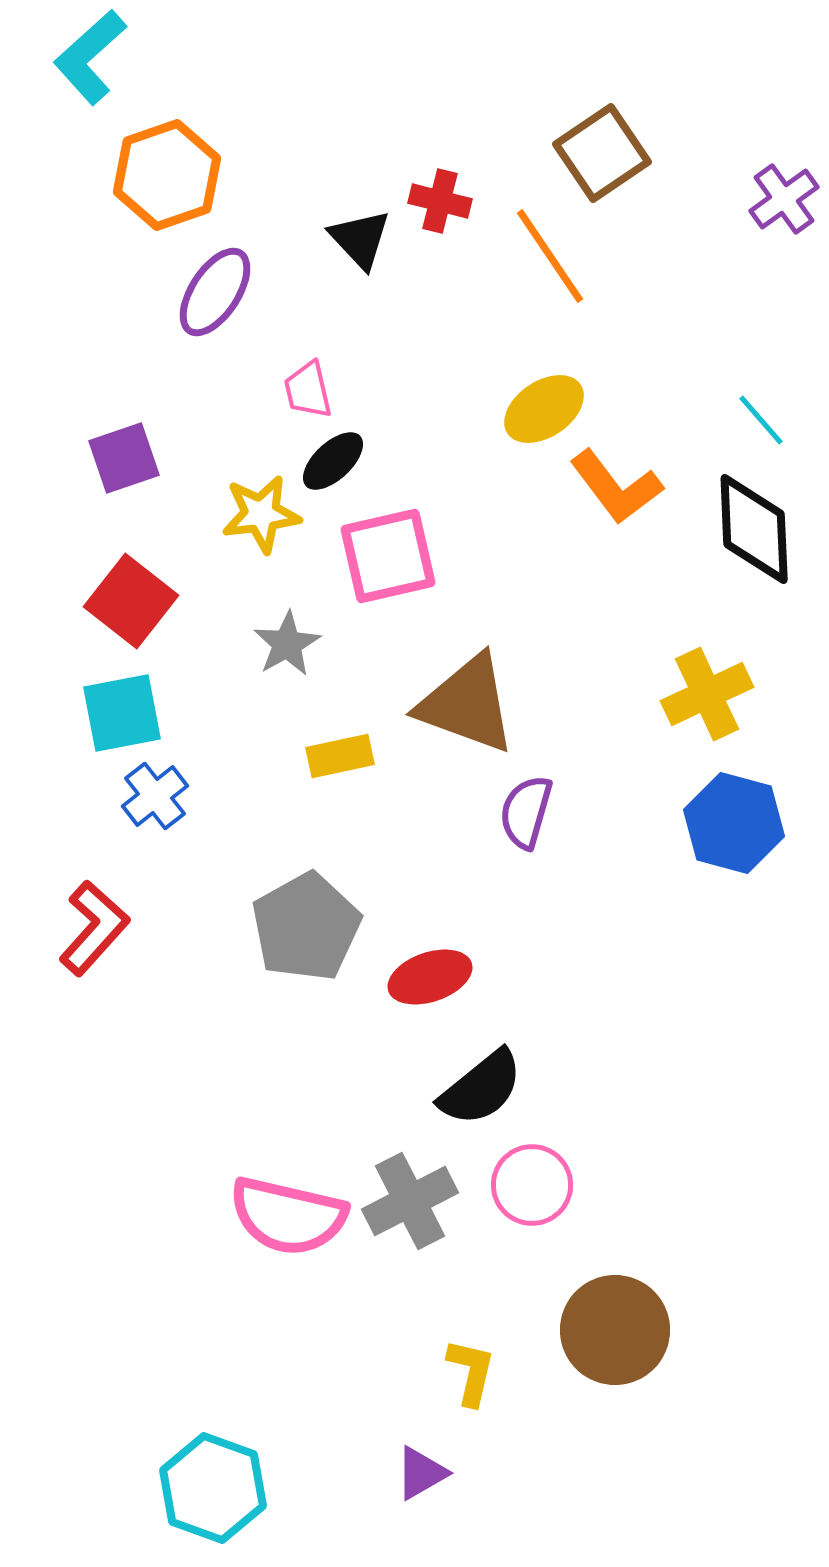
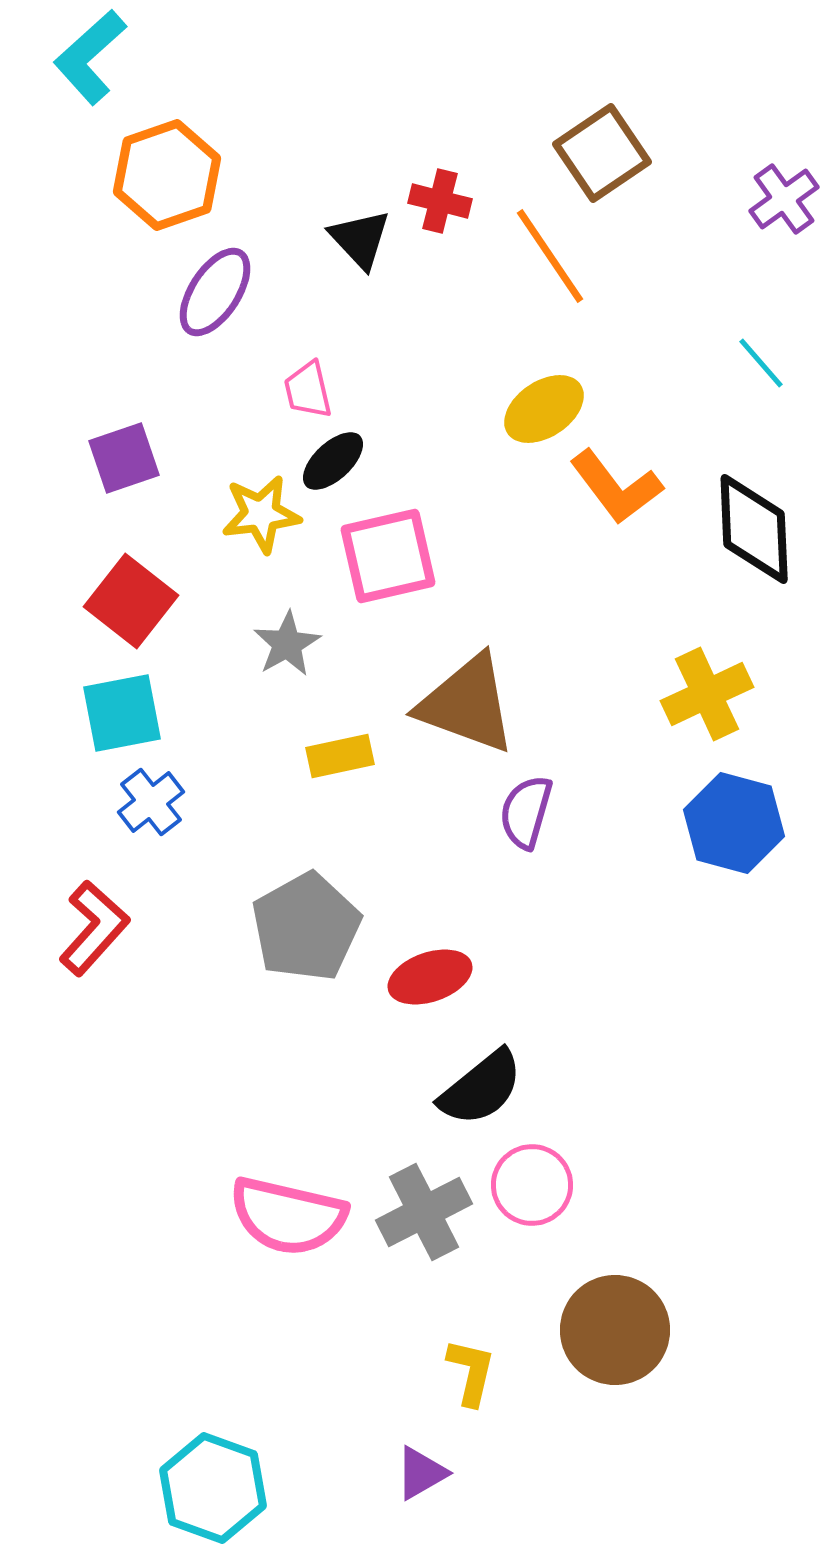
cyan line: moved 57 px up
blue cross: moved 4 px left, 6 px down
gray cross: moved 14 px right, 11 px down
